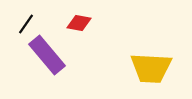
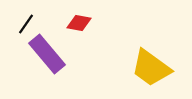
purple rectangle: moved 1 px up
yellow trapezoid: rotated 33 degrees clockwise
